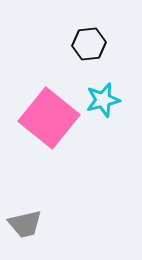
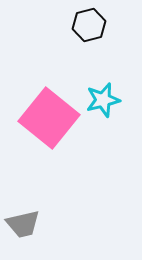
black hexagon: moved 19 px up; rotated 8 degrees counterclockwise
gray trapezoid: moved 2 px left
